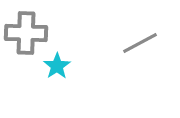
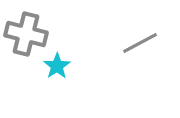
gray cross: moved 1 px down; rotated 12 degrees clockwise
